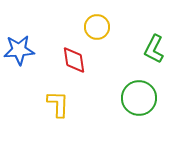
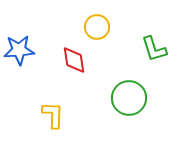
green L-shape: rotated 44 degrees counterclockwise
green circle: moved 10 px left
yellow L-shape: moved 5 px left, 11 px down
